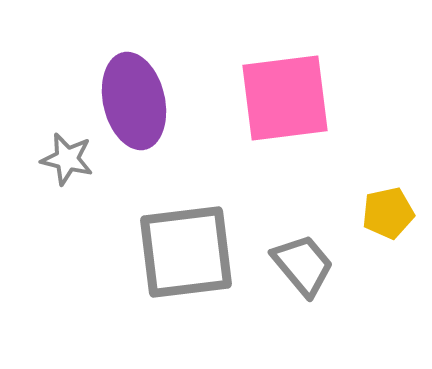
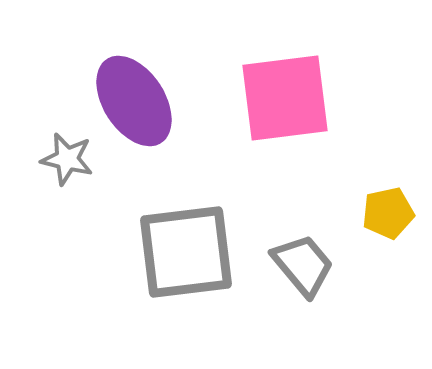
purple ellipse: rotated 20 degrees counterclockwise
